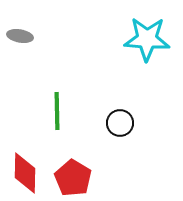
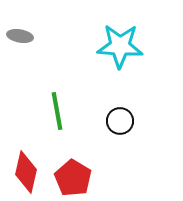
cyan star: moved 27 px left, 7 px down
green line: rotated 9 degrees counterclockwise
black circle: moved 2 px up
red diamond: moved 1 px right, 1 px up; rotated 12 degrees clockwise
